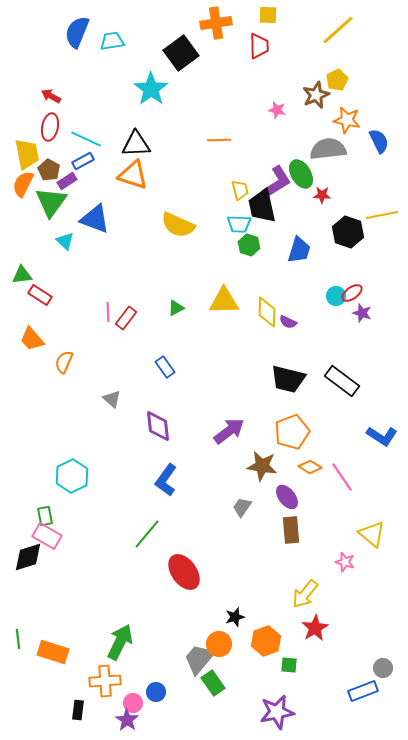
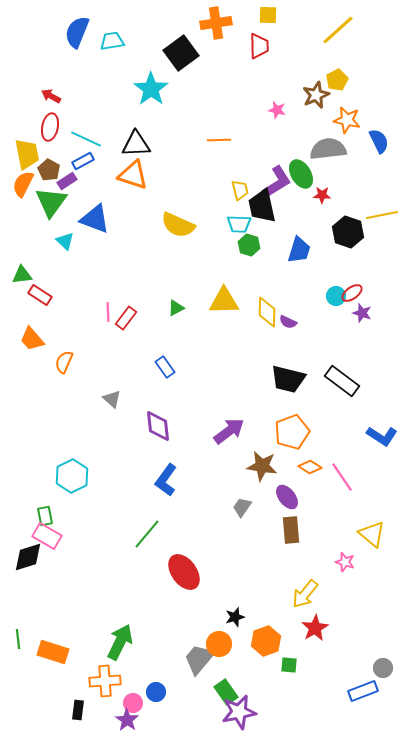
green rectangle at (213, 683): moved 13 px right, 9 px down
purple star at (277, 712): moved 38 px left
